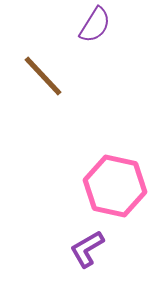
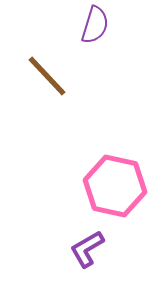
purple semicircle: rotated 15 degrees counterclockwise
brown line: moved 4 px right
